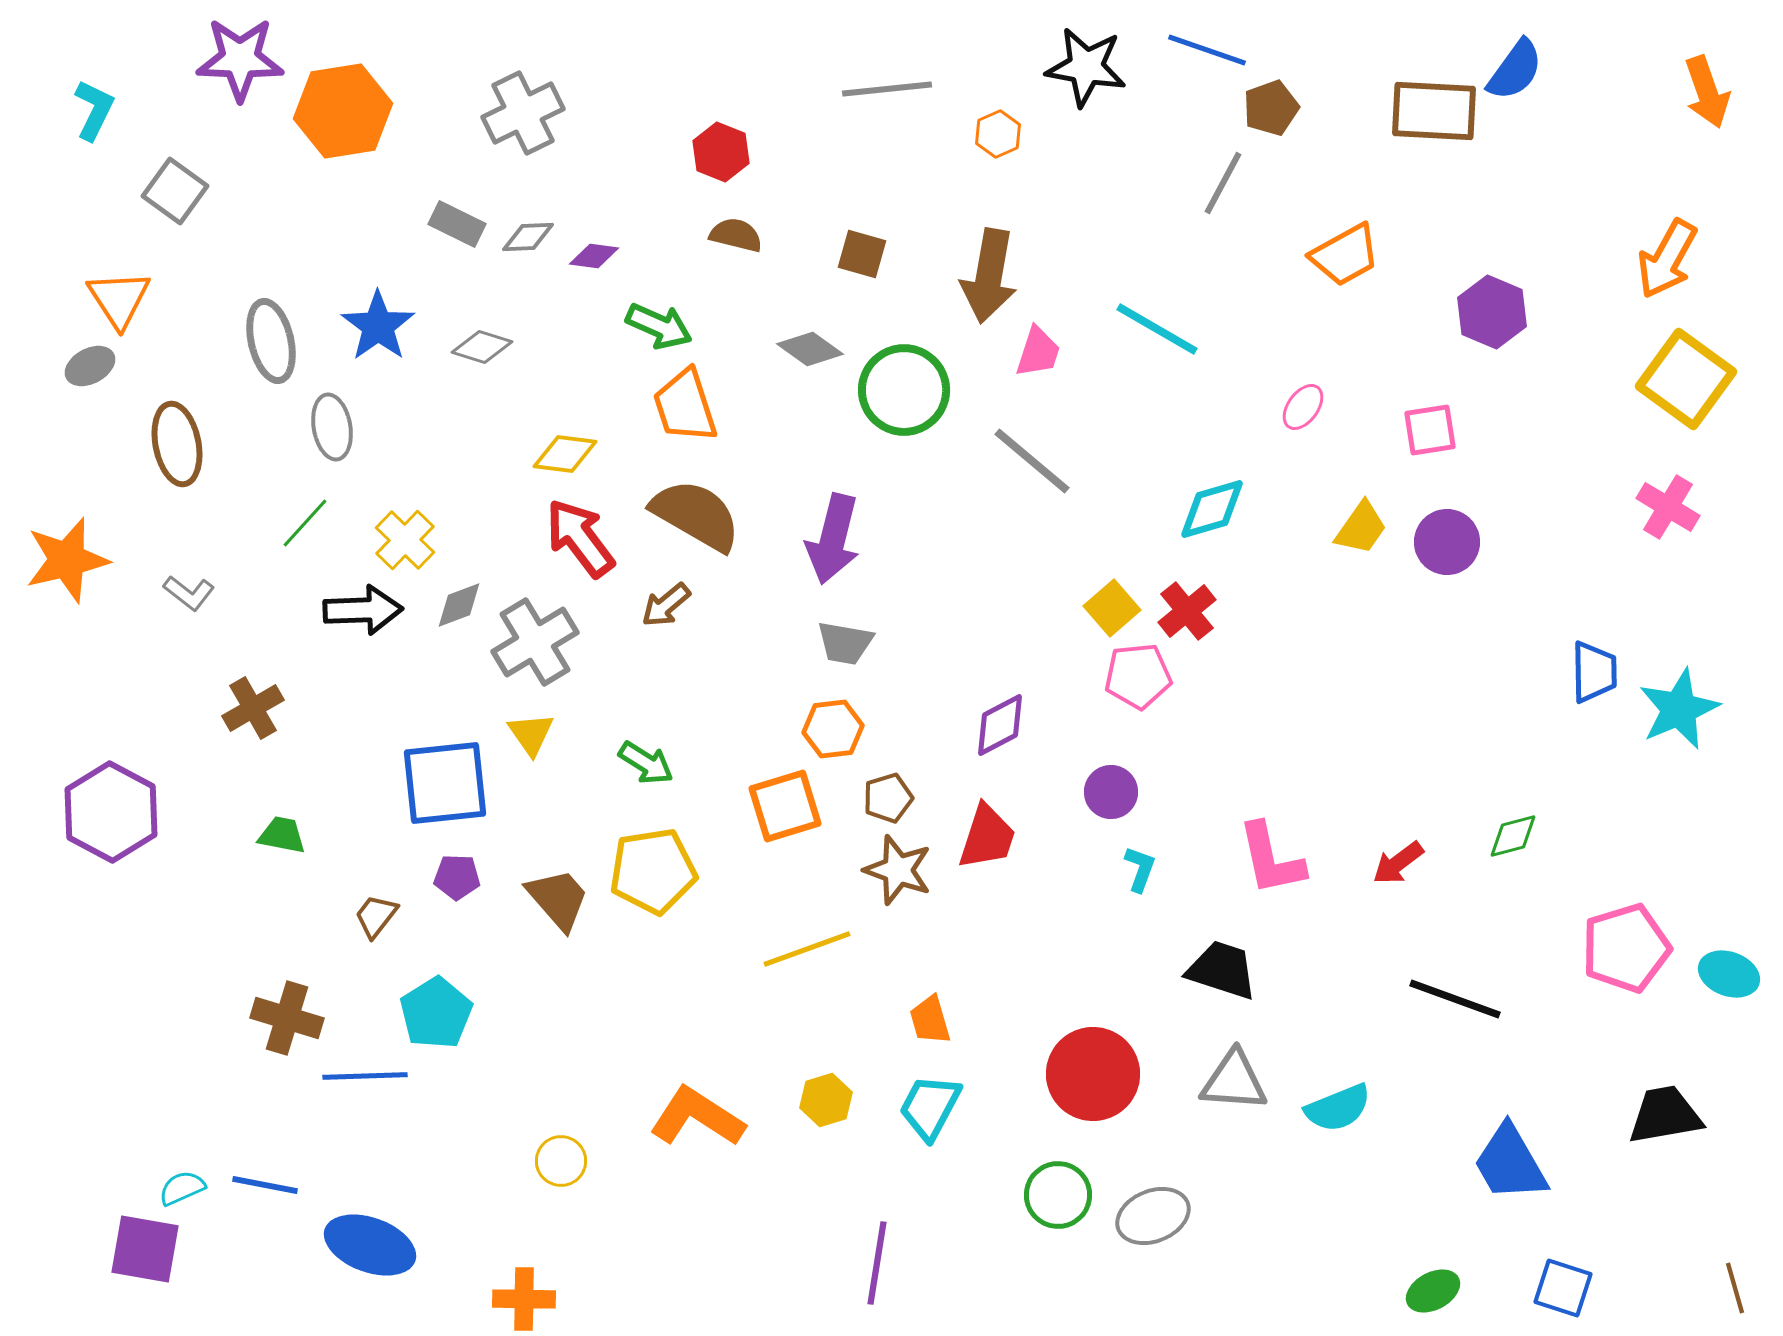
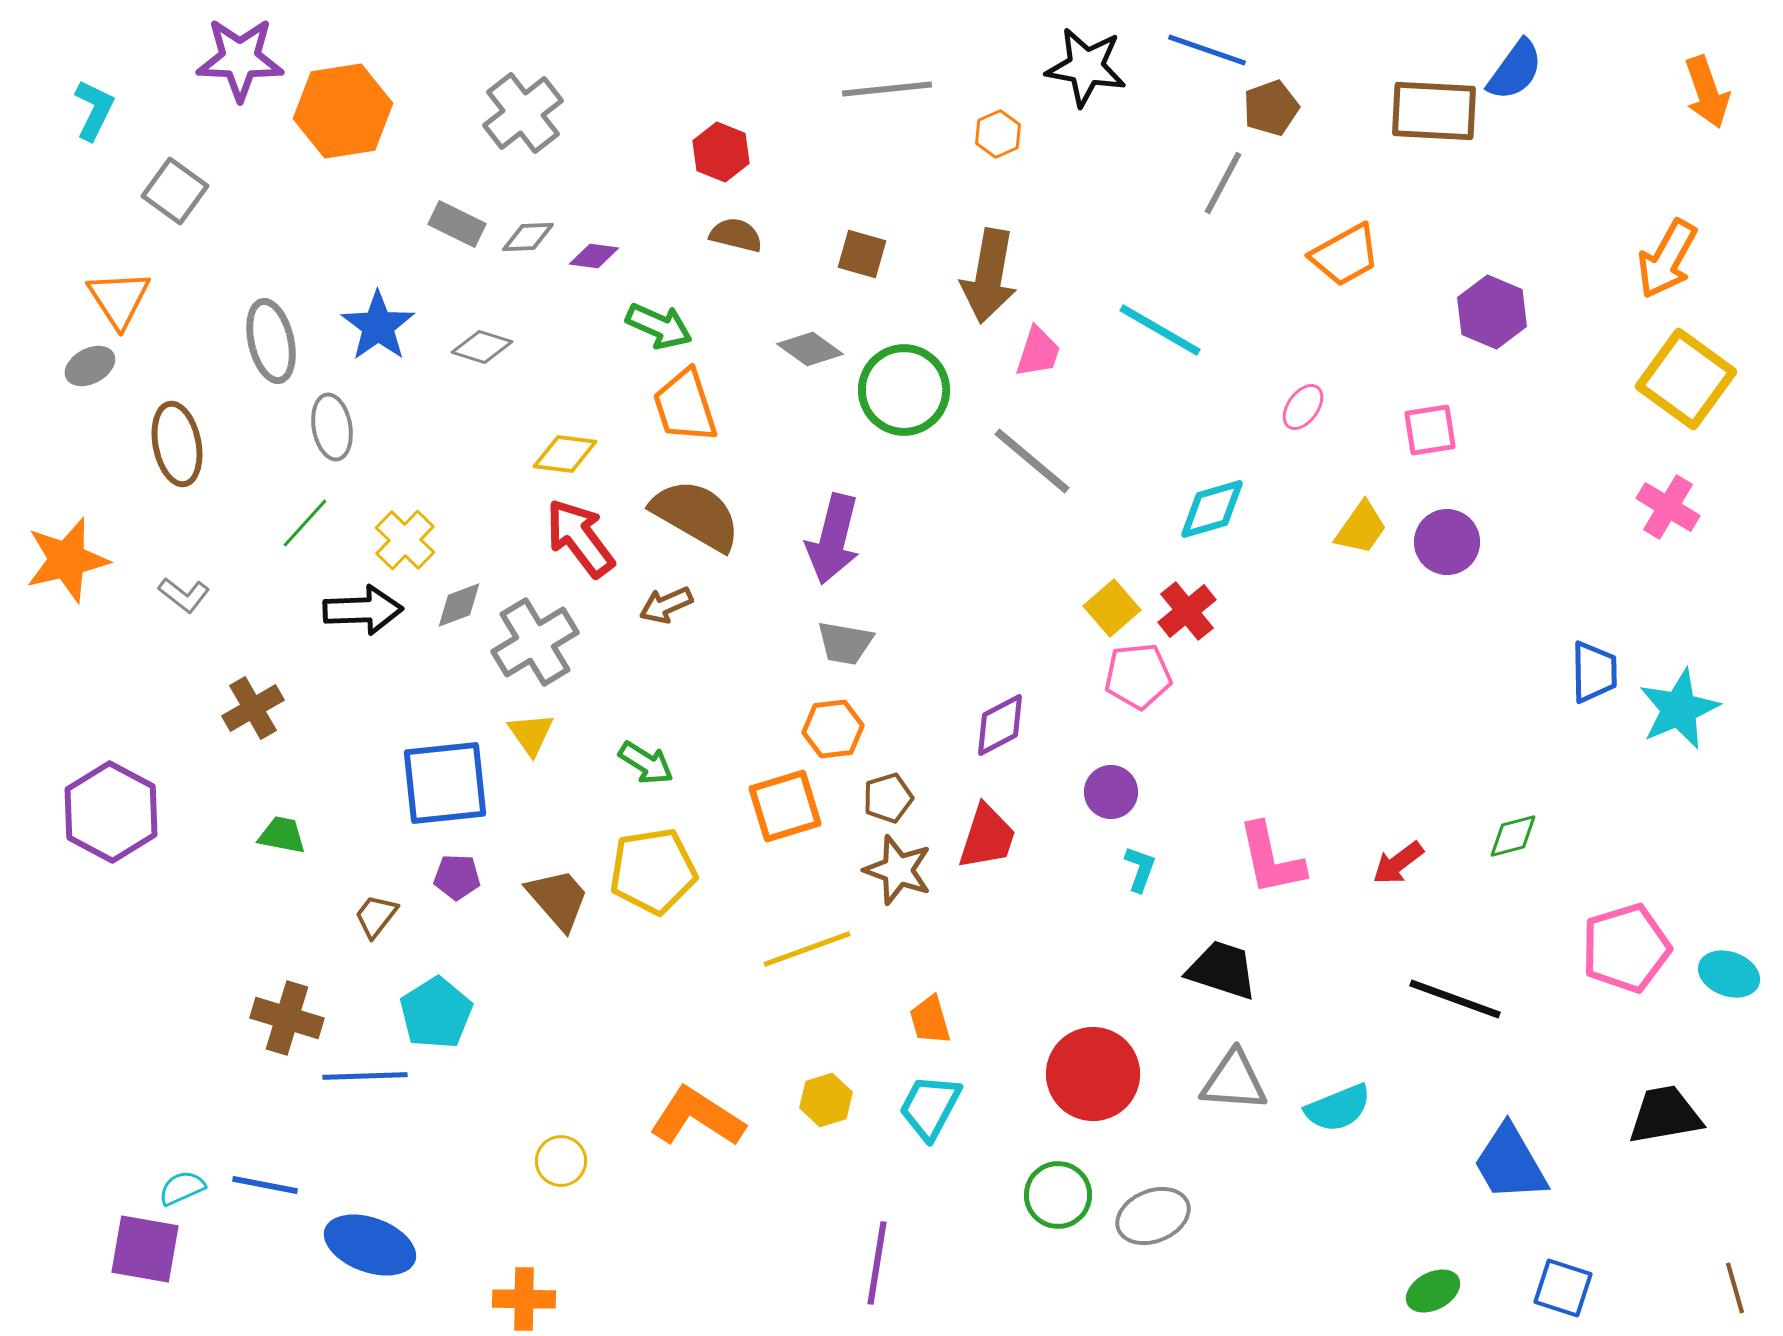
gray cross at (523, 113): rotated 12 degrees counterclockwise
cyan line at (1157, 329): moved 3 px right, 1 px down
gray L-shape at (189, 593): moved 5 px left, 2 px down
brown arrow at (666, 605): rotated 16 degrees clockwise
